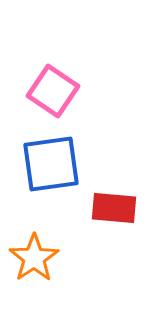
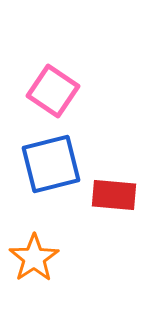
blue square: rotated 6 degrees counterclockwise
red rectangle: moved 13 px up
